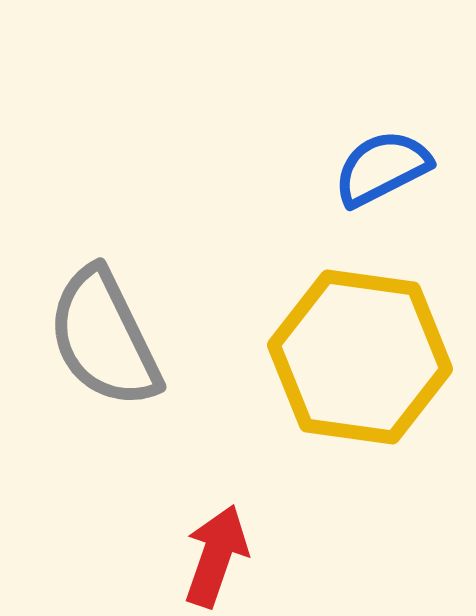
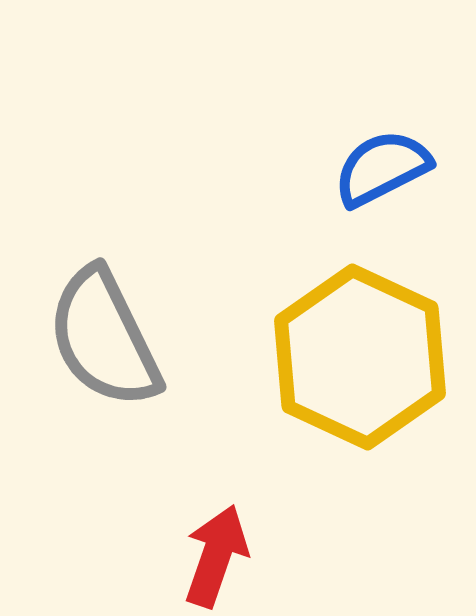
yellow hexagon: rotated 17 degrees clockwise
